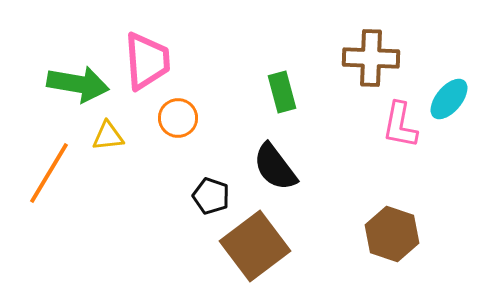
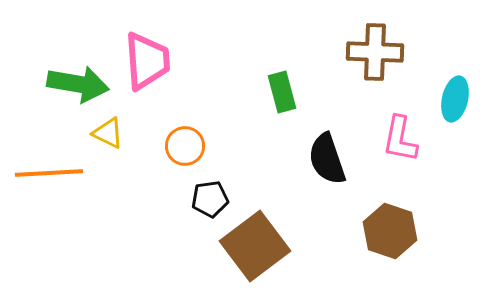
brown cross: moved 4 px right, 6 px up
cyan ellipse: moved 6 px right; rotated 27 degrees counterclockwise
orange circle: moved 7 px right, 28 px down
pink L-shape: moved 14 px down
yellow triangle: moved 3 px up; rotated 32 degrees clockwise
black semicircle: moved 52 px right, 8 px up; rotated 18 degrees clockwise
orange line: rotated 56 degrees clockwise
black pentagon: moved 1 px left, 3 px down; rotated 27 degrees counterclockwise
brown hexagon: moved 2 px left, 3 px up
